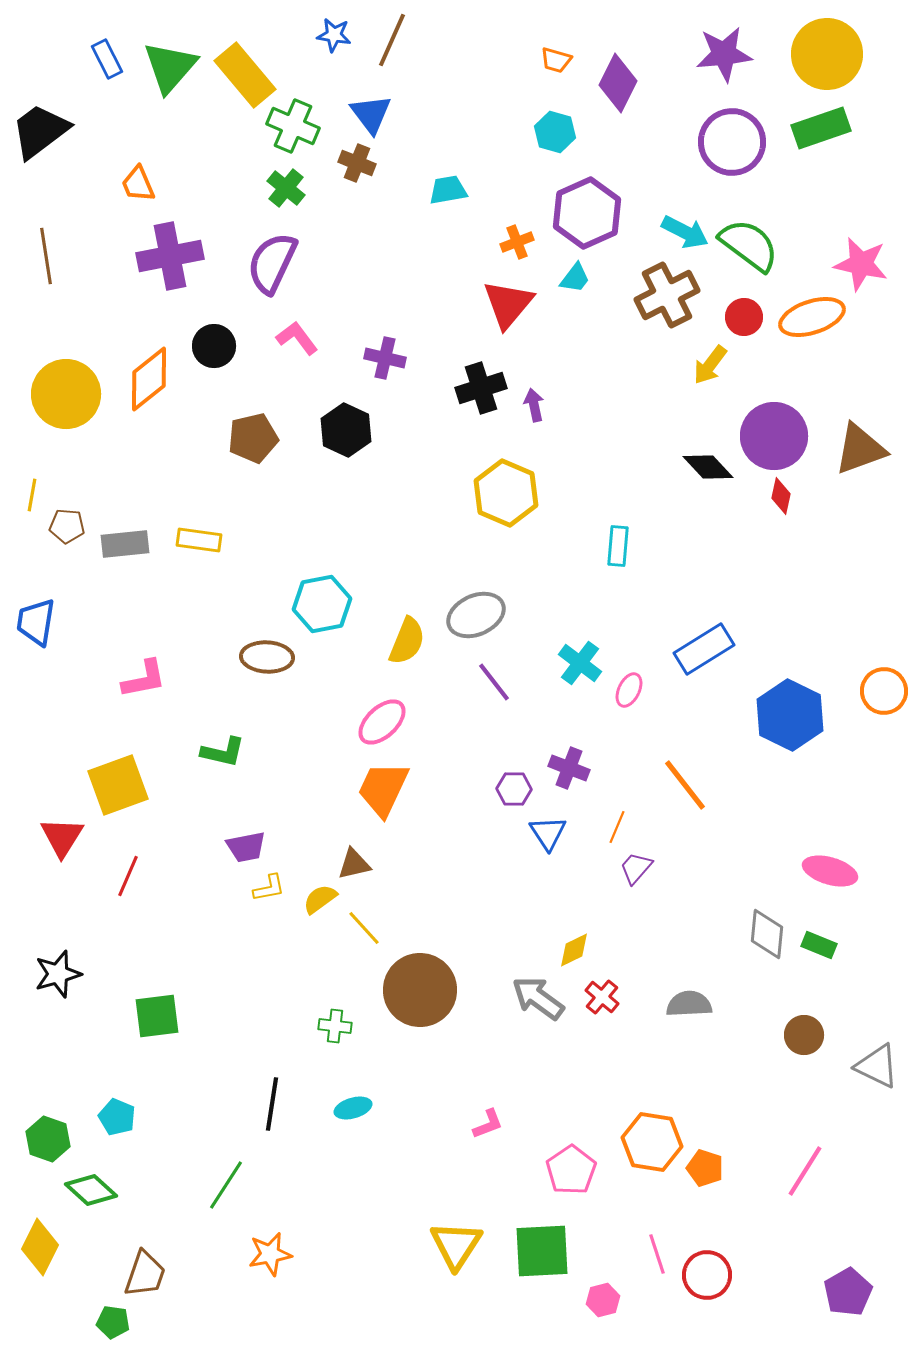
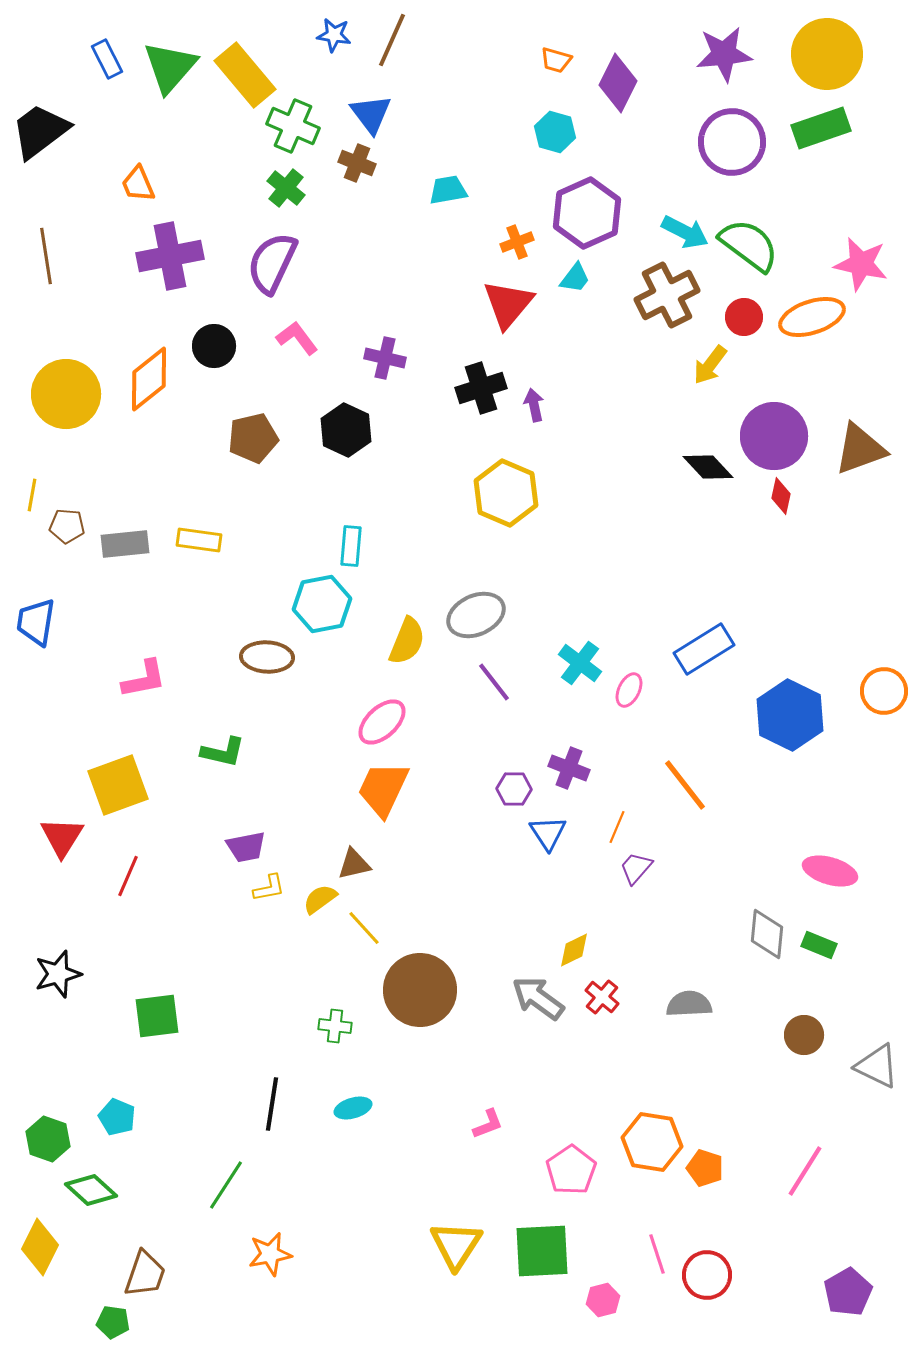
cyan rectangle at (618, 546): moved 267 px left
